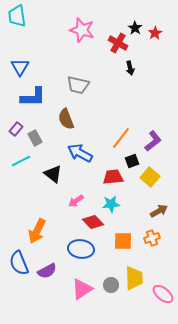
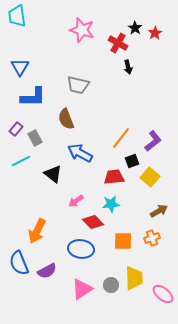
black arrow: moved 2 px left, 1 px up
red trapezoid: moved 1 px right
